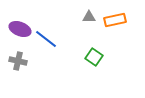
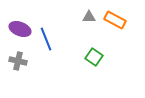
orange rectangle: rotated 40 degrees clockwise
blue line: rotated 30 degrees clockwise
